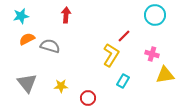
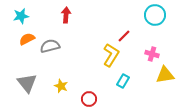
gray semicircle: rotated 30 degrees counterclockwise
yellow star: rotated 24 degrees clockwise
red circle: moved 1 px right, 1 px down
